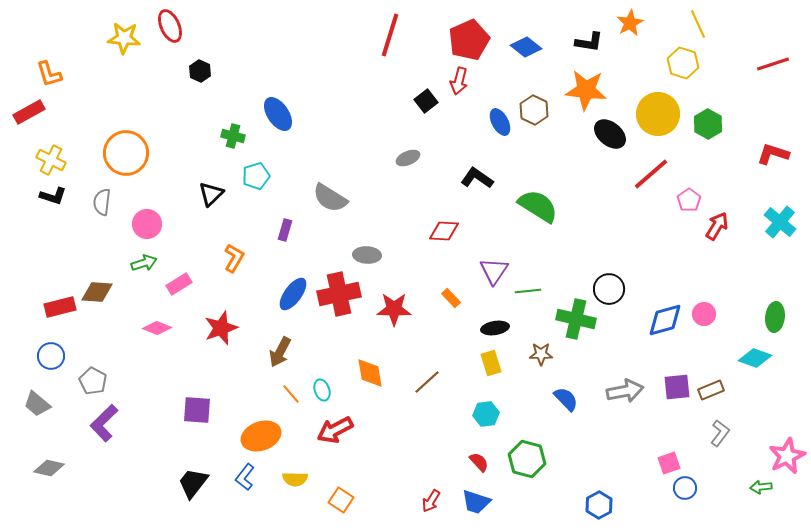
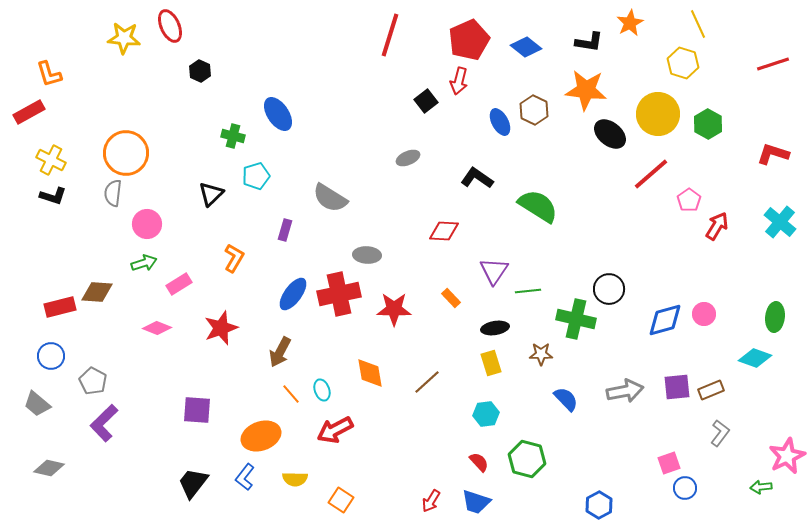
gray semicircle at (102, 202): moved 11 px right, 9 px up
